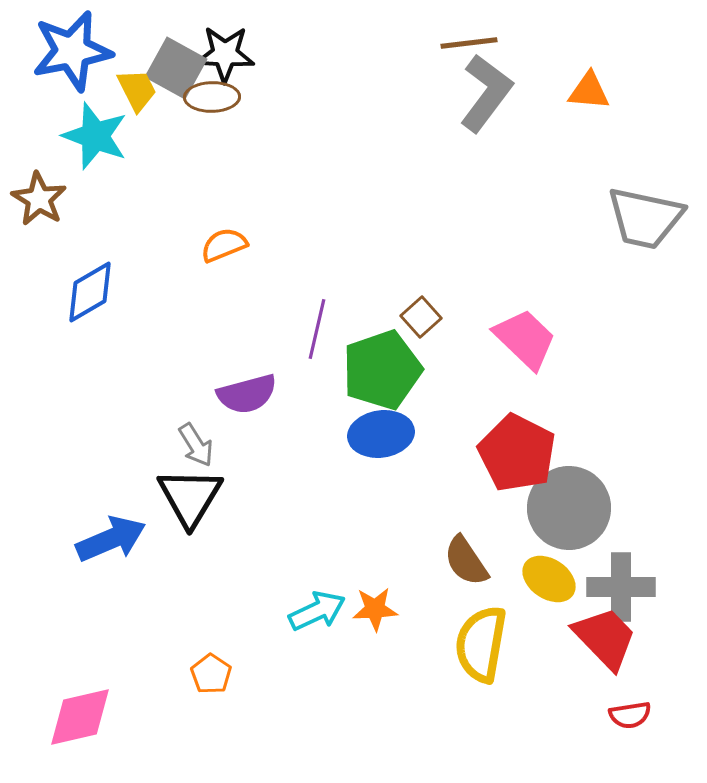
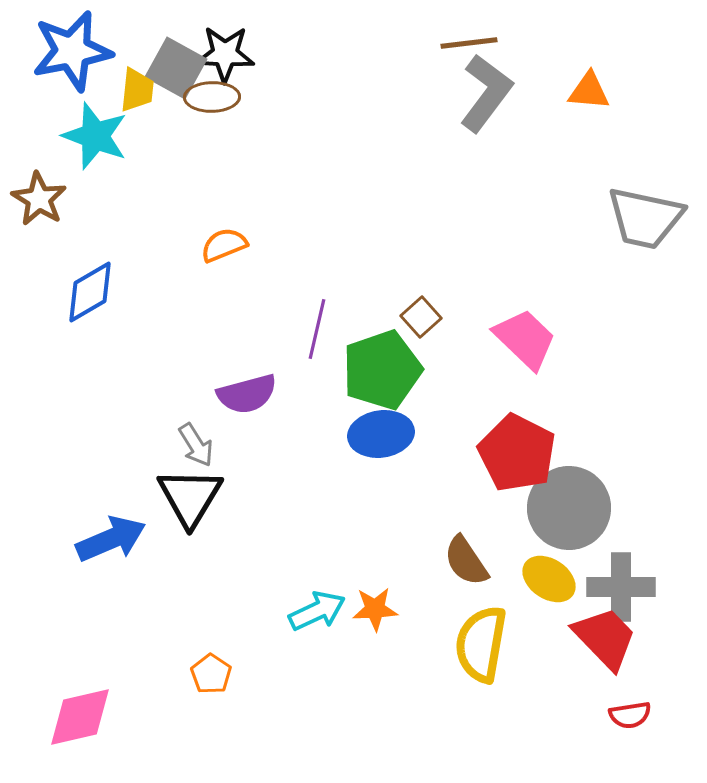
yellow trapezoid: rotated 33 degrees clockwise
